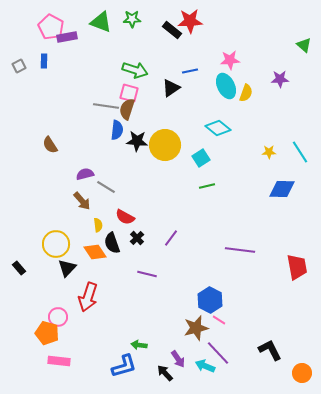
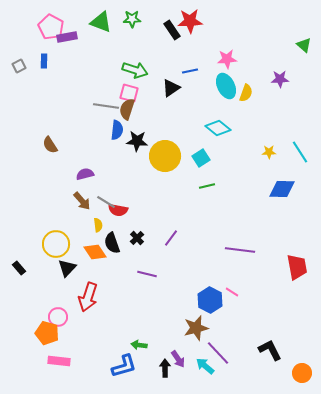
black rectangle at (172, 30): rotated 18 degrees clockwise
pink star at (230, 60): moved 3 px left, 1 px up
yellow circle at (165, 145): moved 11 px down
gray line at (106, 187): moved 15 px down
red semicircle at (125, 217): moved 7 px left, 7 px up; rotated 18 degrees counterclockwise
pink line at (219, 320): moved 13 px right, 28 px up
cyan arrow at (205, 366): rotated 18 degrees clockwise
black arrow at (165, 373): moved 5 px up; rotated 42 degrees clockwise
